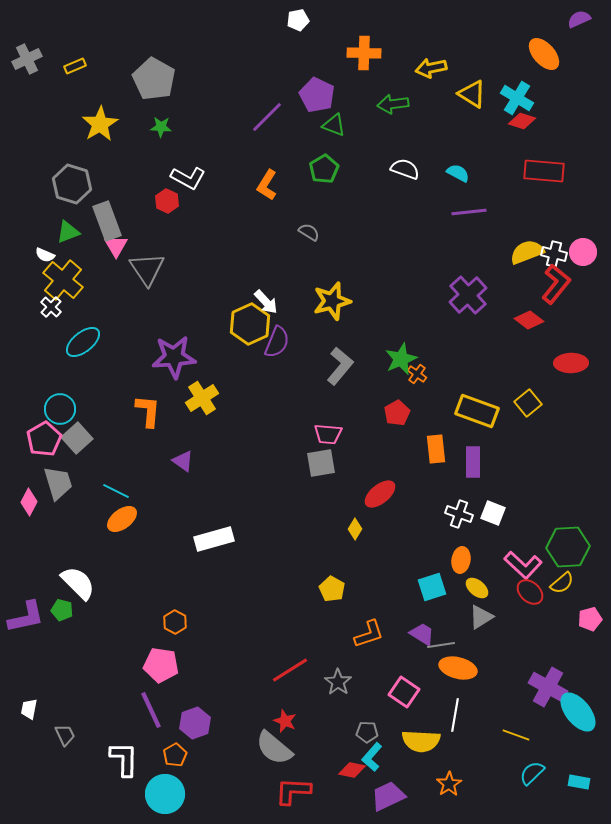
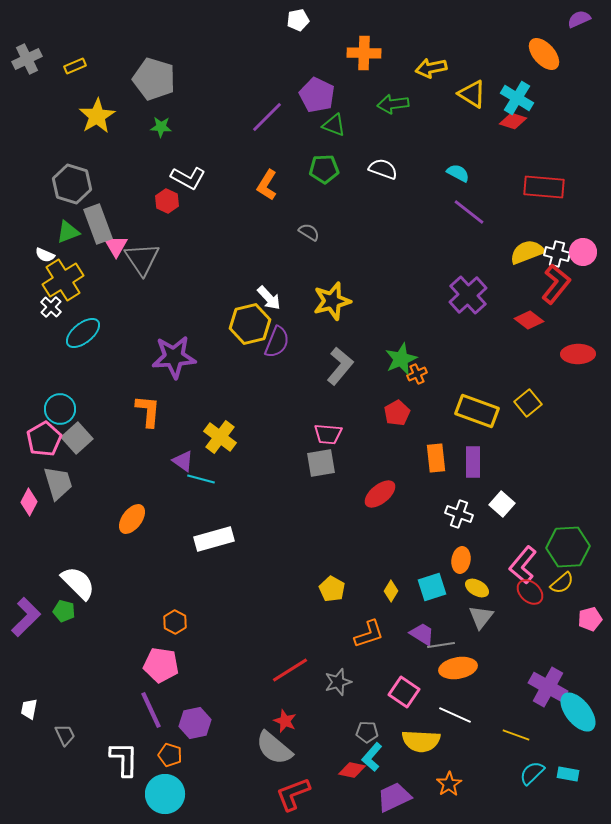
gray pentagon at (154, 79): rotated 12 degrees counterclockwise
red diamond at (522, 121): moved 9 px left
yellow star at (100, 124): moved 3 px left, 8 px up
green pentagon at (324, 169): rotated 28 degrees clockwise
white semicircle at (405, 169): moved 22 px left
red rectangle at (544, 171): moved 16 px down
purple line at (469, 212): rotated 44 degrees clockwise
gray rectangle at (107, 221): moved 9 px left, 3 px down
white cross at (554, 254): moved 3 px right
gray triangle at (147, 269): moved 5 px left, 10 px up
yellow cross at (63, 280): rotated 18 degrees clockwise
white arrow at (266, 302): moved 3 px right, 4 px up
yellow hexagon at (250, 324): rotated 12 degrees clockwise
cyan ellipse at (83, 342): moved 9 px up
red ellipse at (571, 363): moved 7 px right, 9 px up
orange cross at (417, 374): rotated 30 degrees clockwise
yellow cross at (202, 398): moved 18 px right, 39 px down; rotated 20 degrees counterclockwise
orange rectangle at (436, 449): moved 9 px down
cyan line at (116, 491): moved 85 px right, 12 px up; rotated 12 degrees counterclockwise
white square at (493, 513): moved 9 px right, 9 px up; rotated 20 degrees clockwise
orange ellipse at (122, 519): moved 10 px right; rotated 16 degrees counterclockwise
yellow diamond at (355, 529): moved 36 px right, 62 px down
pink L-shape at (523, 565): rotated 87 degrees clockwise
yellow ellipse at (477, 588): rotated 10 degrees counterclockwise
green pentagon at (62, 610): moved 2 px right, 1 px down
purple L-shape at (26, 617): rotated 33 degrees counterclockwise
gray triangle at (481, 617): rotated 20 degrees counterclockwise
orange ellipse at (458, 668): rotated 24 degrees counterclockwise
gray star at (338, 682): rotated 20 degrees clockwise
white line at (455, 715): rotated 76 degrees counterclockwise
purple hexagon at (195, 723): rotated 8 degrees clockwise
orange pentagon at (175, 755): moved 5 px left; rotated 25 degrees counterclockwise
cyan rectangle at (579, 782): moved 11 px left, 8 px up
red L-shape at (293, 791): moved 3 px down; rotated 24 degrees counterclockwise
purple trapezoid at (388, 796): moved 6 px right, 1 px down
